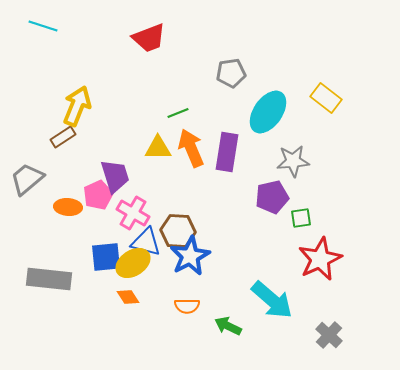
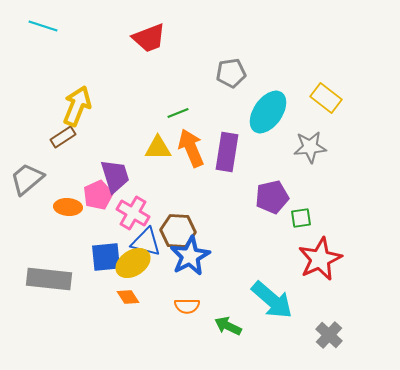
gray star: moved 17 px right, 14 px up
